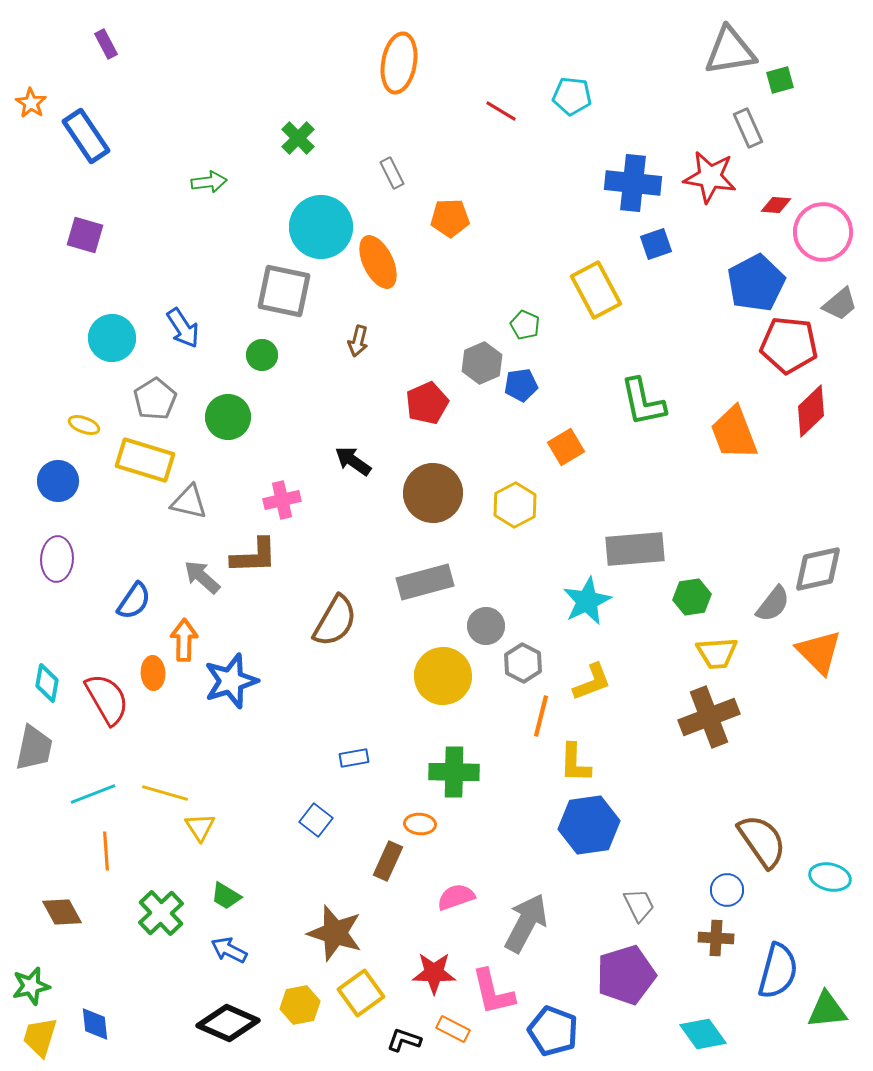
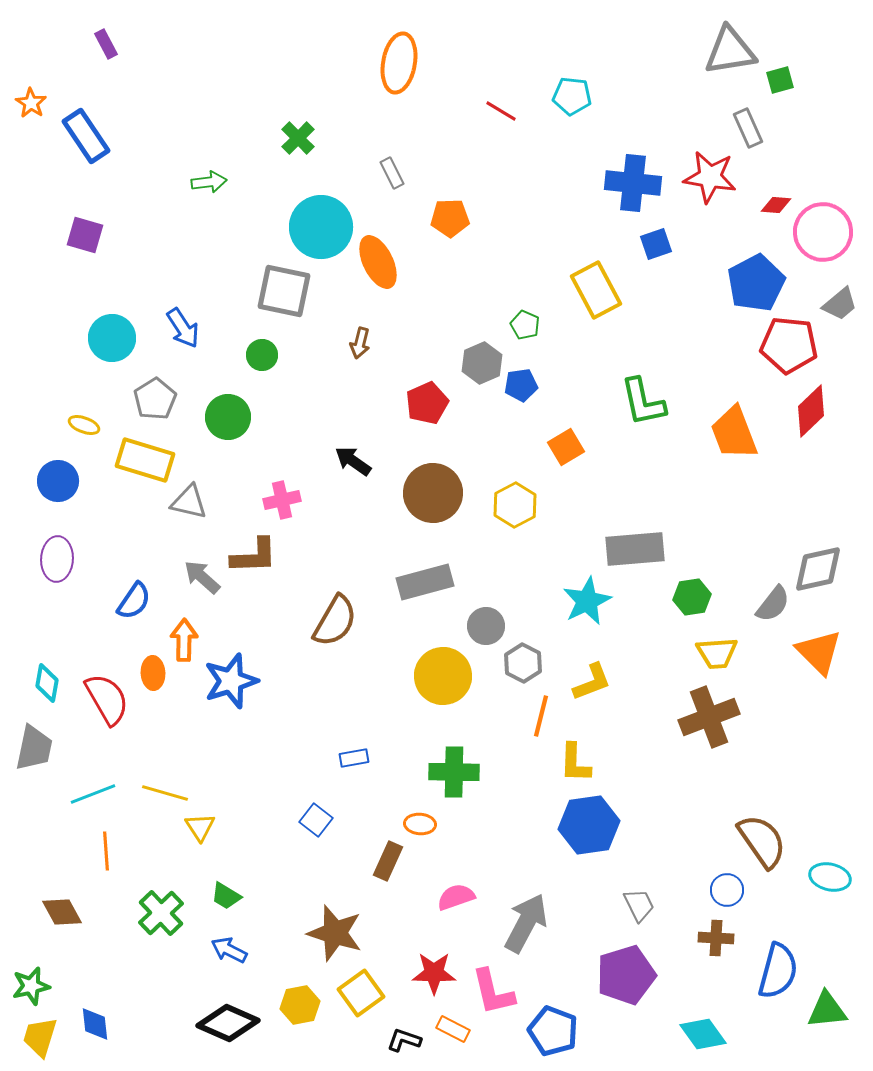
brown arrow at (358, 341): moved 2 px right, 2 px down
